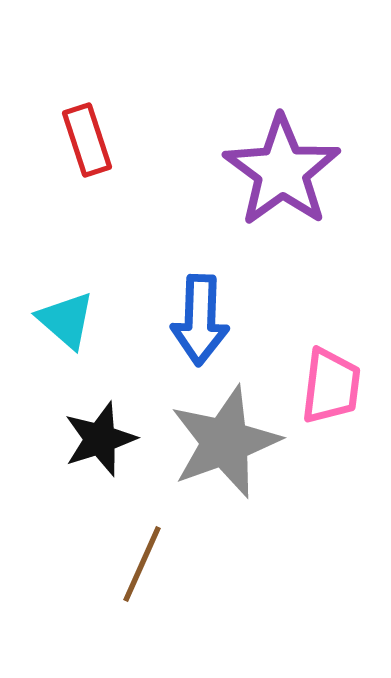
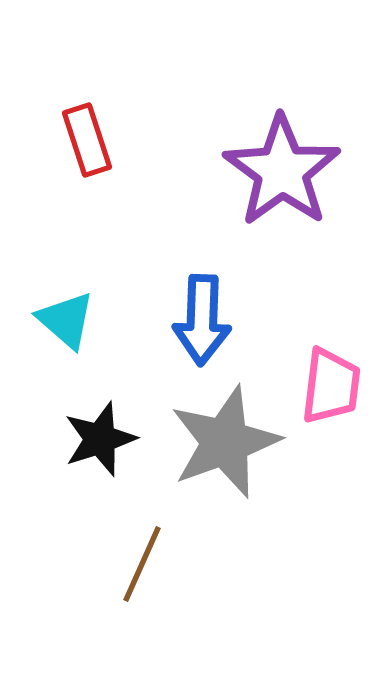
blue arrow: moved 2 px right
